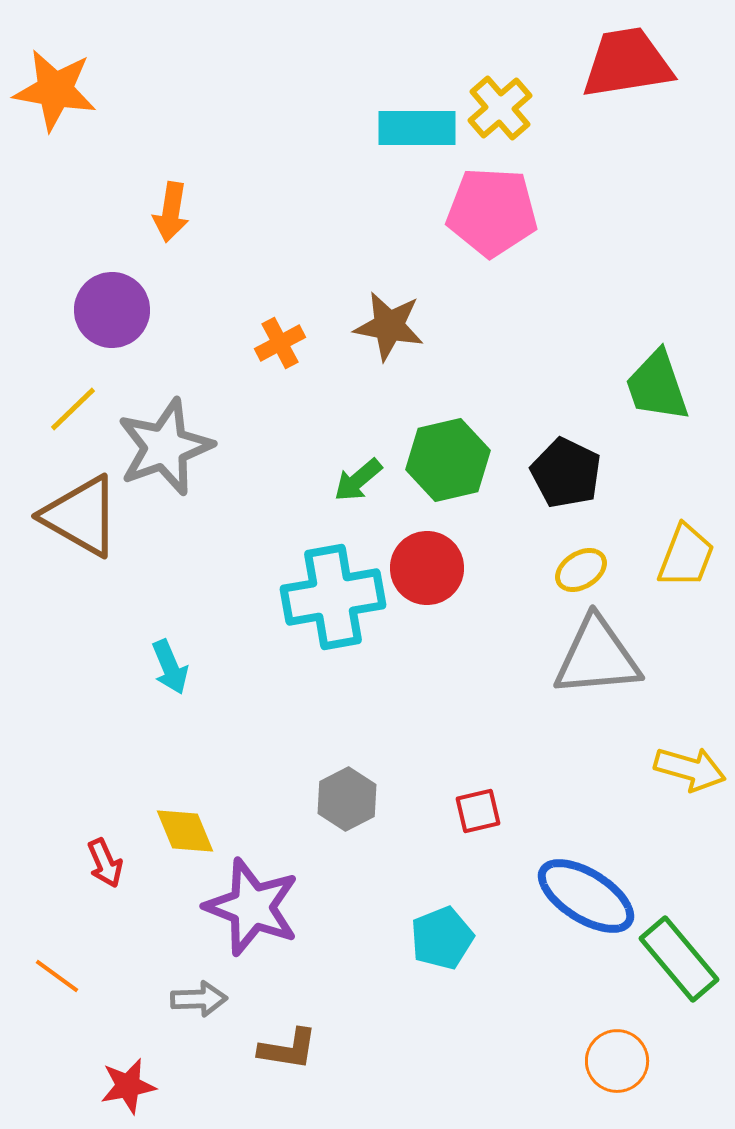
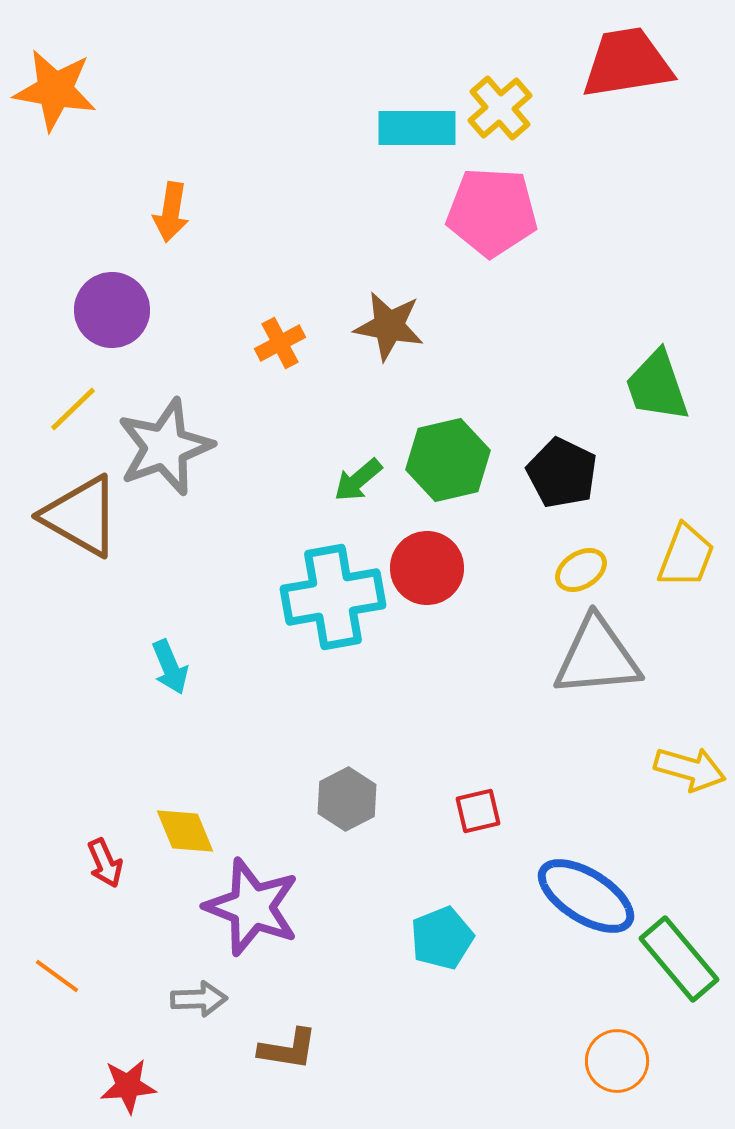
black pentagon: moved 4 px left
red star: rotated 6 degrees clockwise
